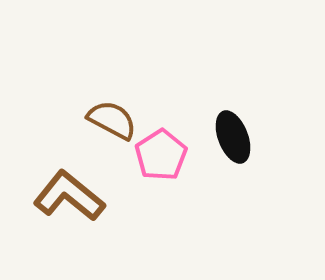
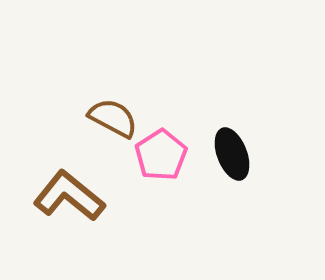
brown semicircle: moved 1 px right, 2 px up
black ellipse: moved 1 px left, 17 px down
